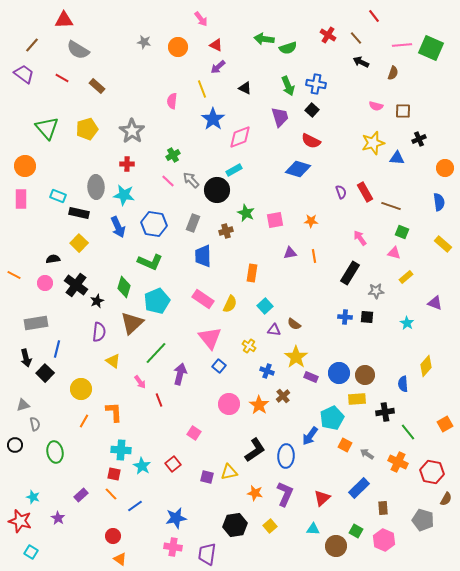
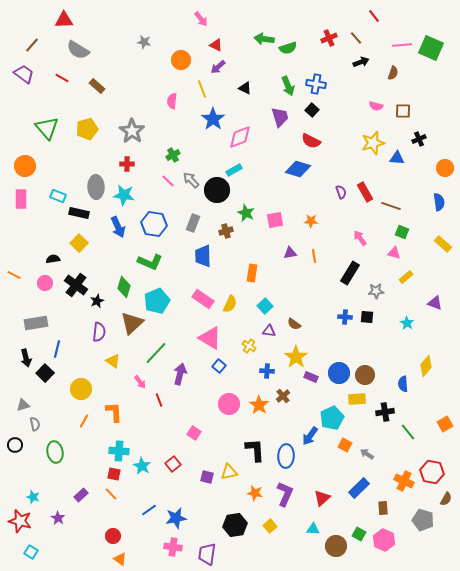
red cross at (328, 35): moved 1 px right, 3 px down; rotated 35 degrees clockwise
orange circle at (178, 47): moved 3 px right, 13 px down
black arrow at (361, 62): rotated 133 degrees clockwise
purple triangle at (274, 330): moved 5 px left, 1 px down
pink triangle at (210, 338): rotated 20 degrees counterclockwise
blue cross at (267, 371): rotated 16 degrees counterclockwise
cyan cross at (121, 450): moved 2 px left, 1 px down
black L-shape at (255, 450): rotated 60 degrees counterclockwise
orange cross at (398, 462): moved 6 px right, 19 px down
blue line at (135, 506): moved 14 px right, 4 px down
green square at (356, 531): moved 3 px right, 3 px down
